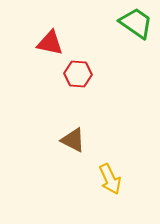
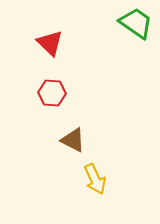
red triangle: rotated 32 degrees clockwise
red hexagon: moved 26 px left, 19 px down
yellow arrow: moved 15 px left
